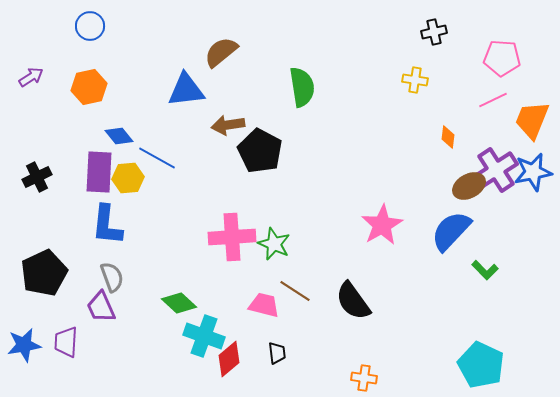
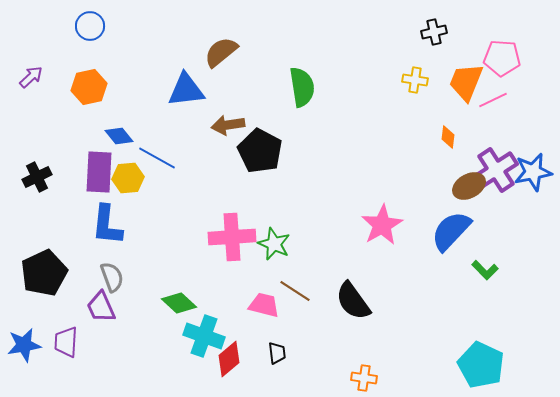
purple arrow at (31, 77): rotated 10 degrees counterclockwise
orange trapezoid at (532, 120): moved 66 px left, 38 px up
